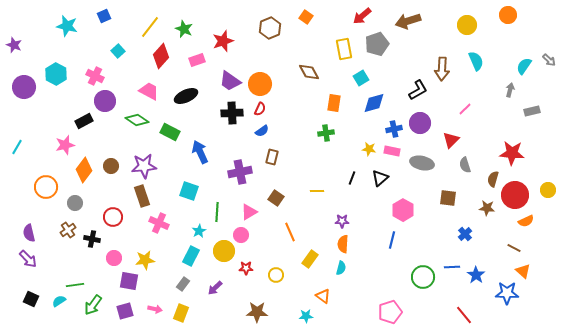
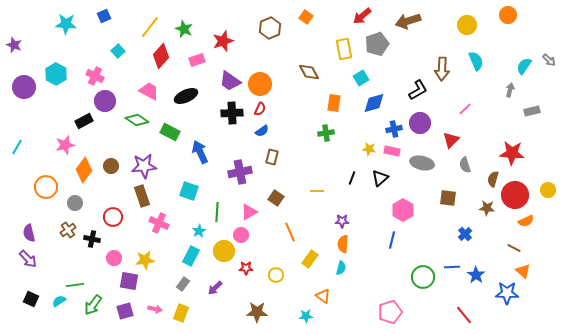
cyan star at (67, 26): moved 1 px left, 2 px up; rotated 10 degrees counterclockwise
